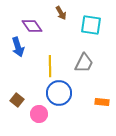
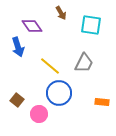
yellow line: rotated 50 degrees counterclockwise
